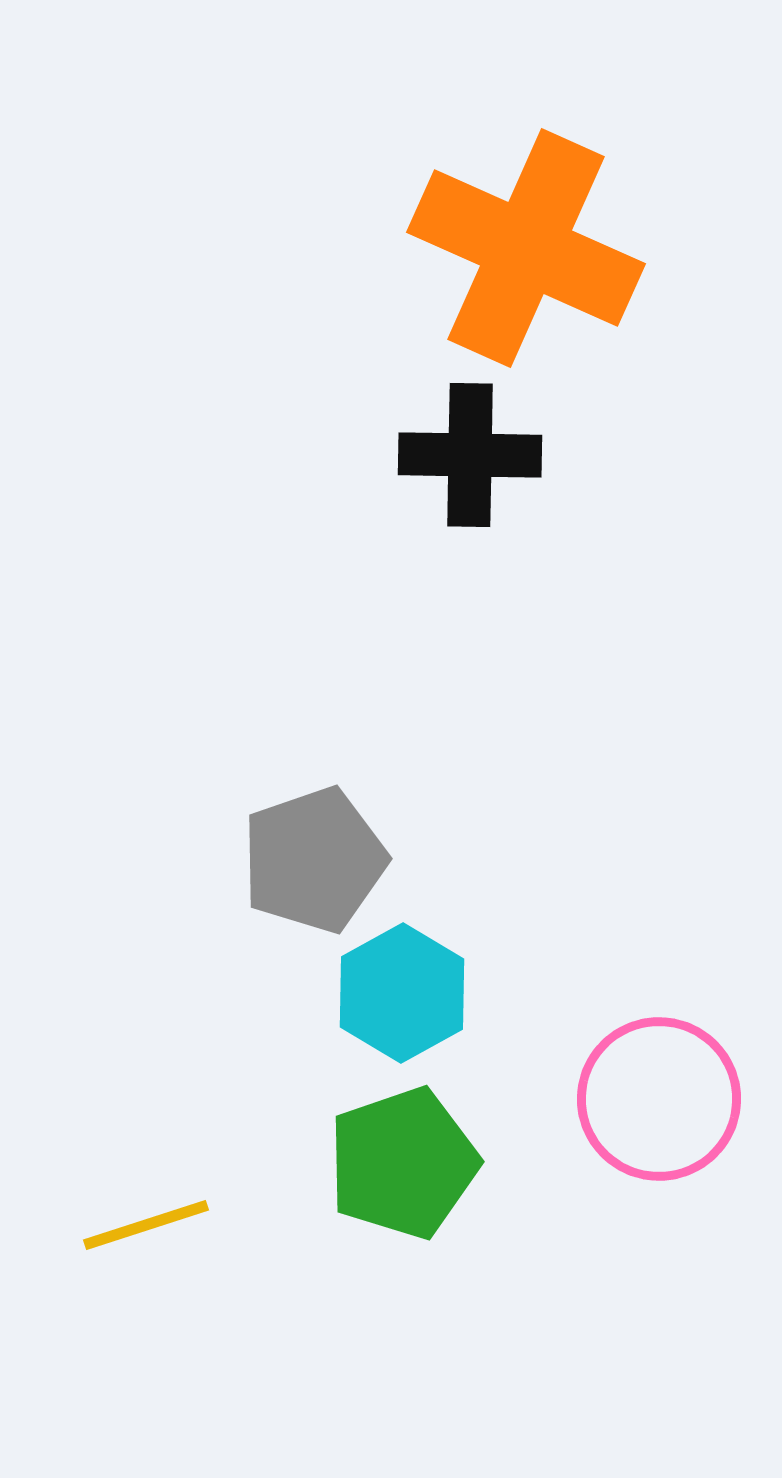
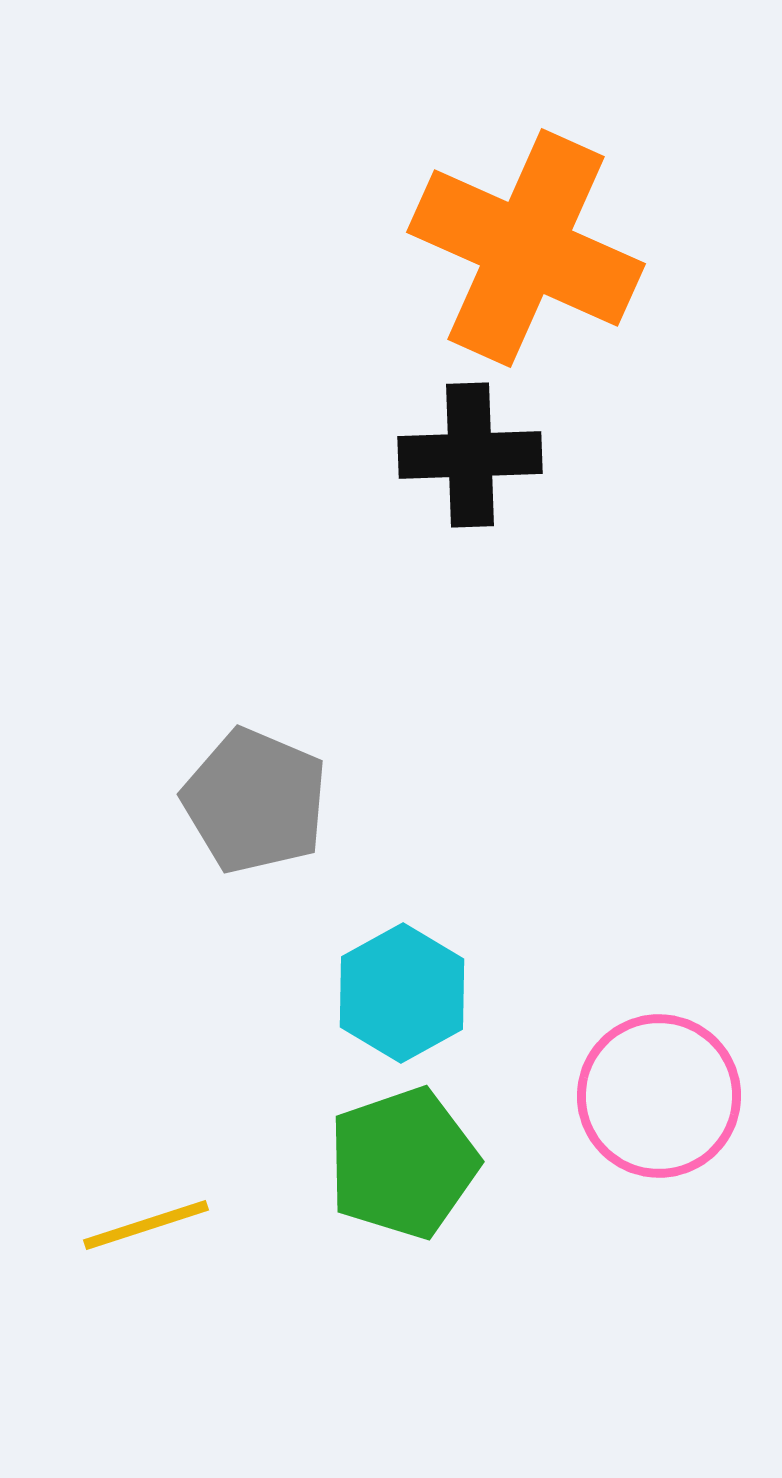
black cross: rotated 3 degrees counterclockwise
gray pentagon: moved 59 px left, 59 px up; rotated 30 degrees counterclockwise
pink circle: moved 3 px up
